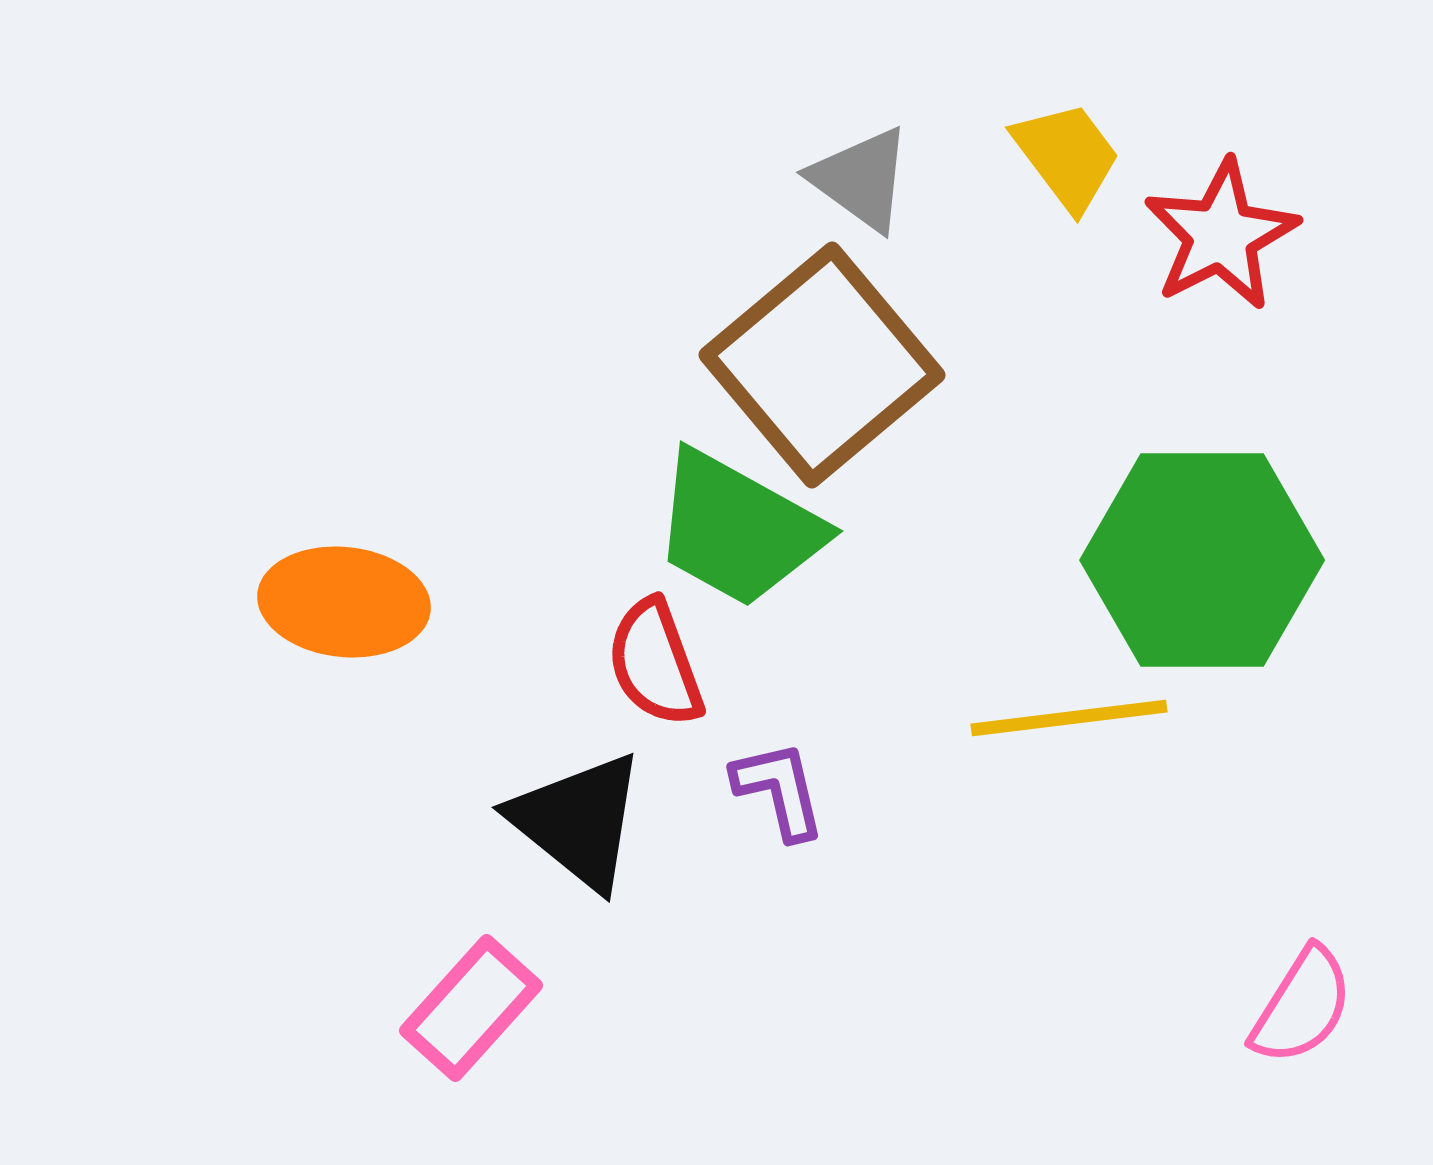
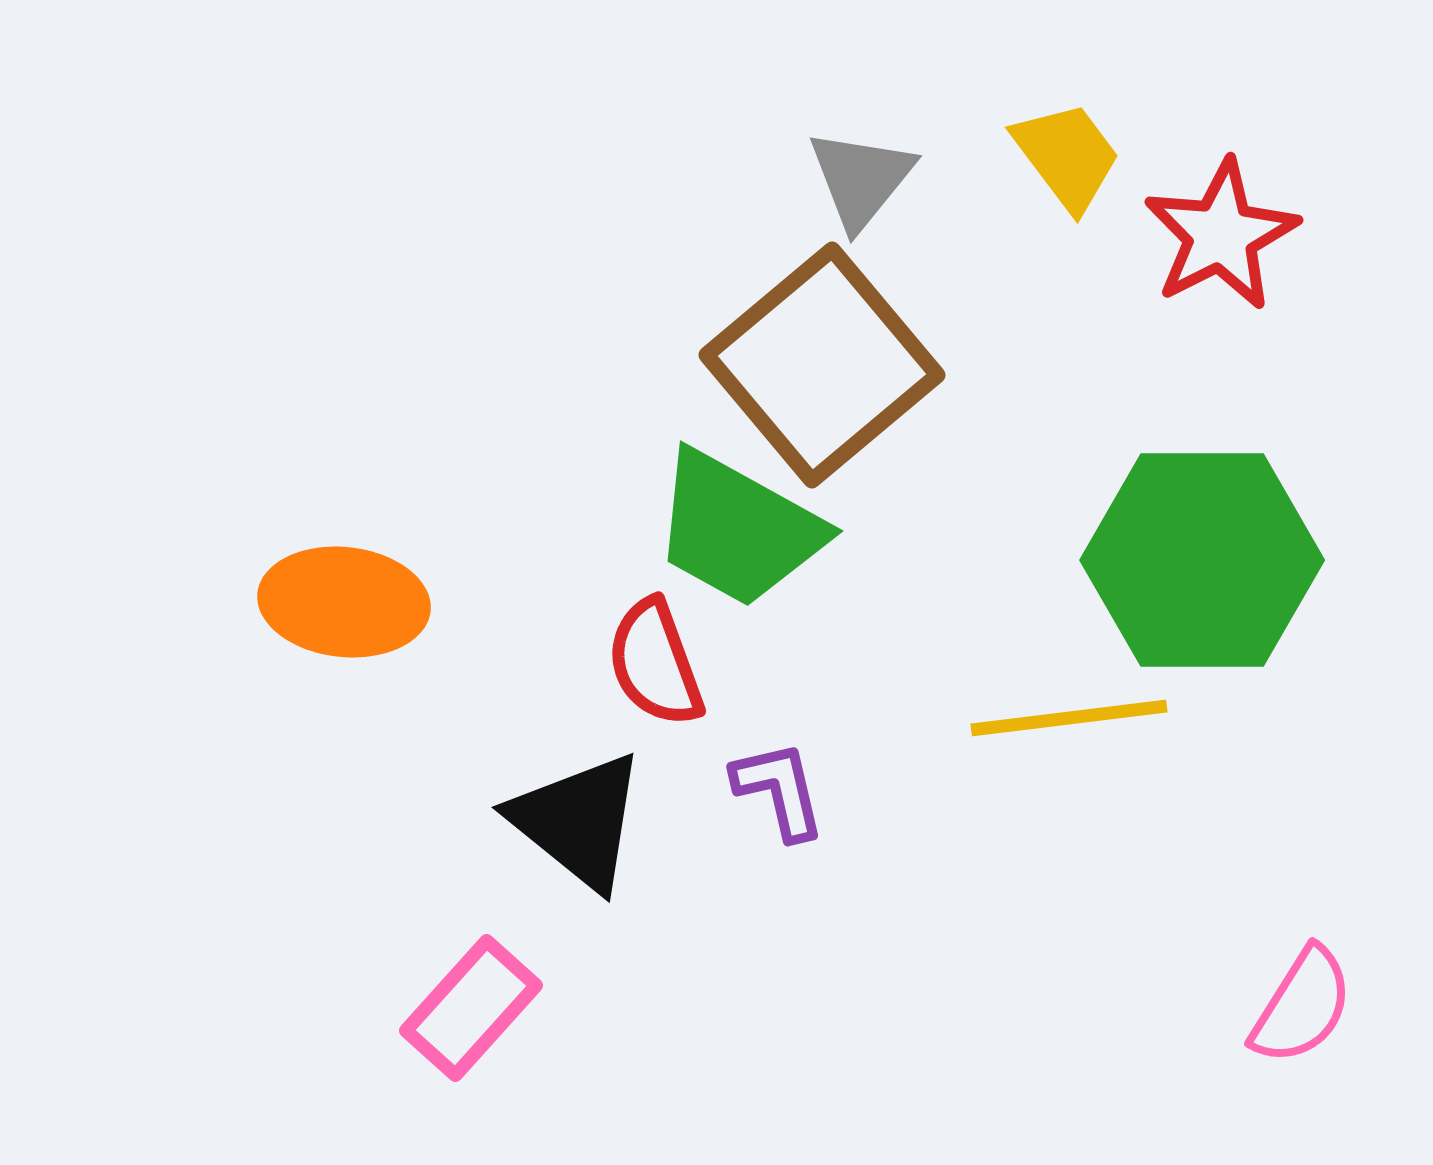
gray triangle: rotated 33 degrees clockwise
